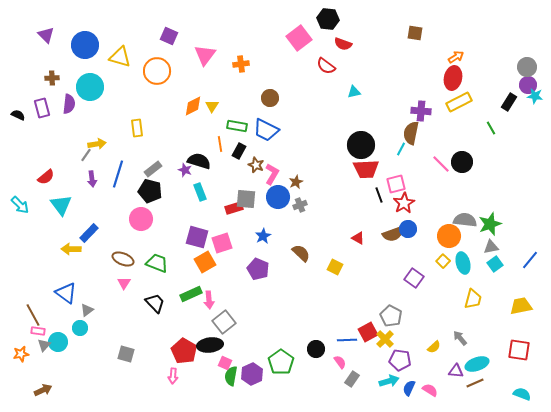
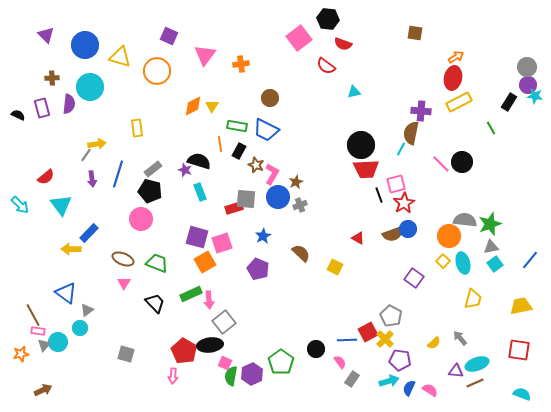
yellow semicircle at (434, 347): moved 4 px up
